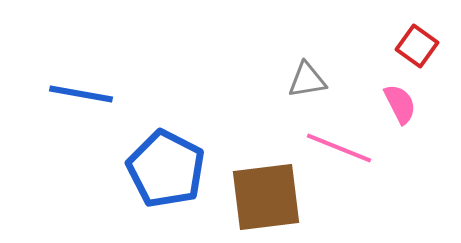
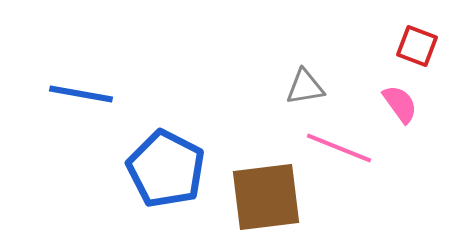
red square: rotated 15 degrees counterclockwise
gray triangle: moved 2 px left, 7 px down
pink semicircle: rotated 9 degrees counterclockwise
